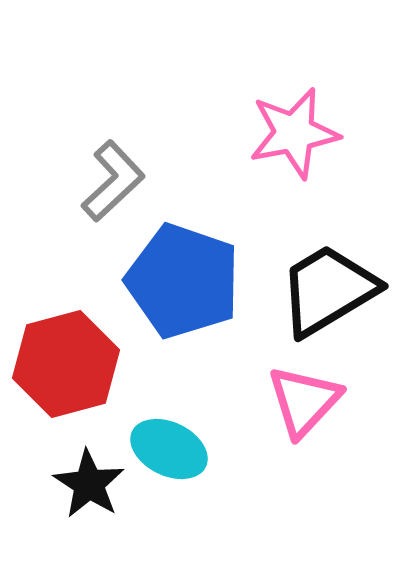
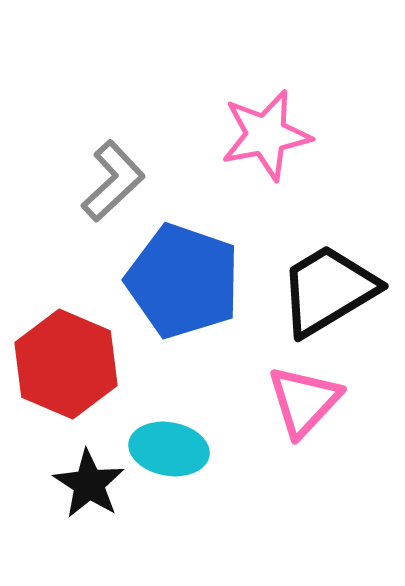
pink star: moved 28 px left, 2 px down
red hexagon: rotated 22 degrees counterclockwise
cyan ellipse: rotated 16 degrees counterclockwise
